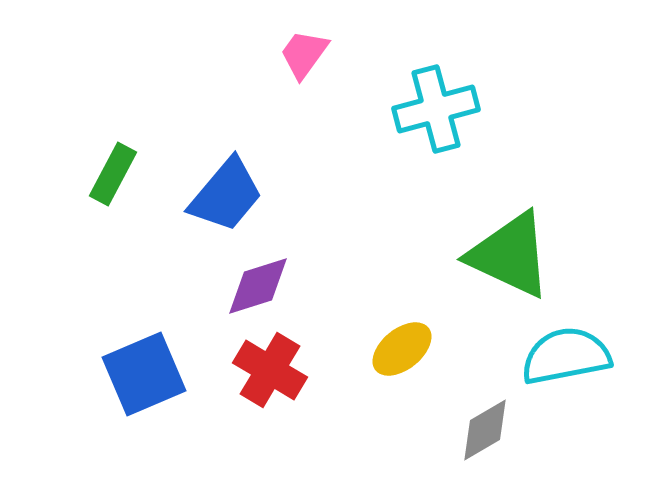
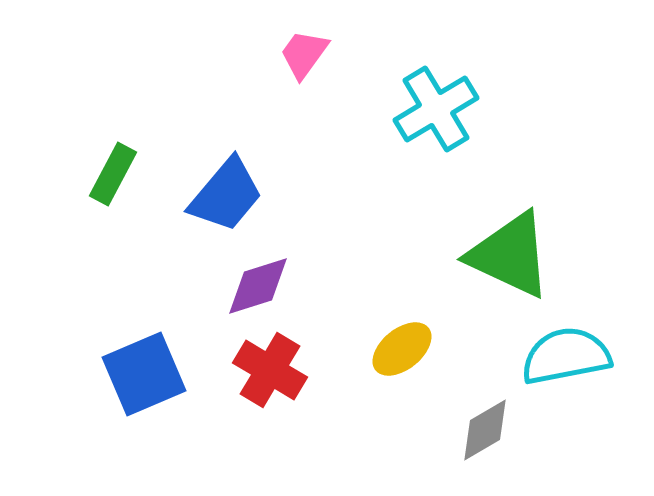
cyan cross: rotated 16 degrees counterclockwise
